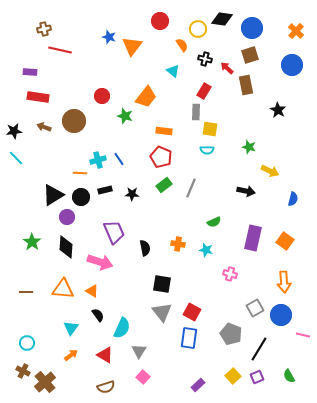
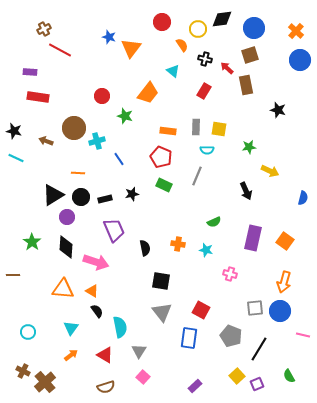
black diamond at (222, 19): rotated 15 degrees counterclockwise
red circle at (160, 21): moved 2 px right, 1 px down
blue circle at (252, 28): moved 2 px right
brown cross at (44, 29): rotated 16 degrees counterclockwise
orange triangle at (132, 46): moved 1 px left, 2 px down
red line at (60, 50): rotated 15 degrees clockwise
blue circle at (292, 65): moved 8 px right, 5 px up
orange trapezoid at (146, 97): moved 2 px right, 4 px up
black star at (278, 110): rotated 14 degrees counterclockwise
gray rectangle at (196, 112): moved 15 px down
brown circle at (74, 121): moved 7 px down
brown arrow at (44, 127): moved 2 px right, 14 px down
yellow square at (210, 129): moved 9 px right
black star at (14, 131): rotated 21 degrees clockwise
orange rectangle at (164, 131): moved 4 px right
green star at (249, 147): rotated 24 degrees counterclockwise
cyan line at (16, 158): rotated 21 degrees counterclockwise
cyan cross at (98, 160): moved 1 px left, 19 px up
orange line at (80, 173): moved 2 px left
green rectangle at (164, 185): rotated 63 degrees clockwise
gray line at (191, 188): moved 6 px right, 12 px up
black rectangle at (105, 190): moved 9 px down
black arrow at (246, 191): rotated 54 degrees clockwise
black star at (132, 194): rotated 16 degrees counterclockwise
blue semicircle at (293, 199): moved 10 px right, 1 px up
purple trapezoid at (114, 232): moved 2 px up
pink arrow at (100, 262): moved 4 px left
orange arrow at (284, 282): rotated 20 degrees clockwise
black square at (162, 284): moved 1 px left, 3 px up
brown line at (26, 292): moved 13 px left, 17 px up
gray square at (255, 308): rotated 24 degrees clockwise
red square at (192, 312): moved 9 px right, 2 px up
black semicircle at (98, 315): moved 1 px left, 4 px up
blue circle at (281, 315): moved 1 px left, 4 px up
cyan semicircle at (122, 328): moved 2 px left, 1 px up; rotated 35 degrees counterclockwise
gray pentagon at (231, 334): moved 2 px down
cyan circle at (27, 343): moved 1 px right, 11 px up
yellow square at (233, 376): moved 4 px right
purple square at (257, 377): moved 7 px down
purple rectangle at (198, 385): moved 3 px left, 1 px down
